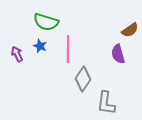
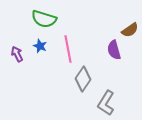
green semicircle: moved 2 px left, 3 px up
pink line: rotated 12 degrees counterclockwise
purple semicircle: moved 4 px left, 4 px up
gray L-shape: rotated 25 degrees clockwise
